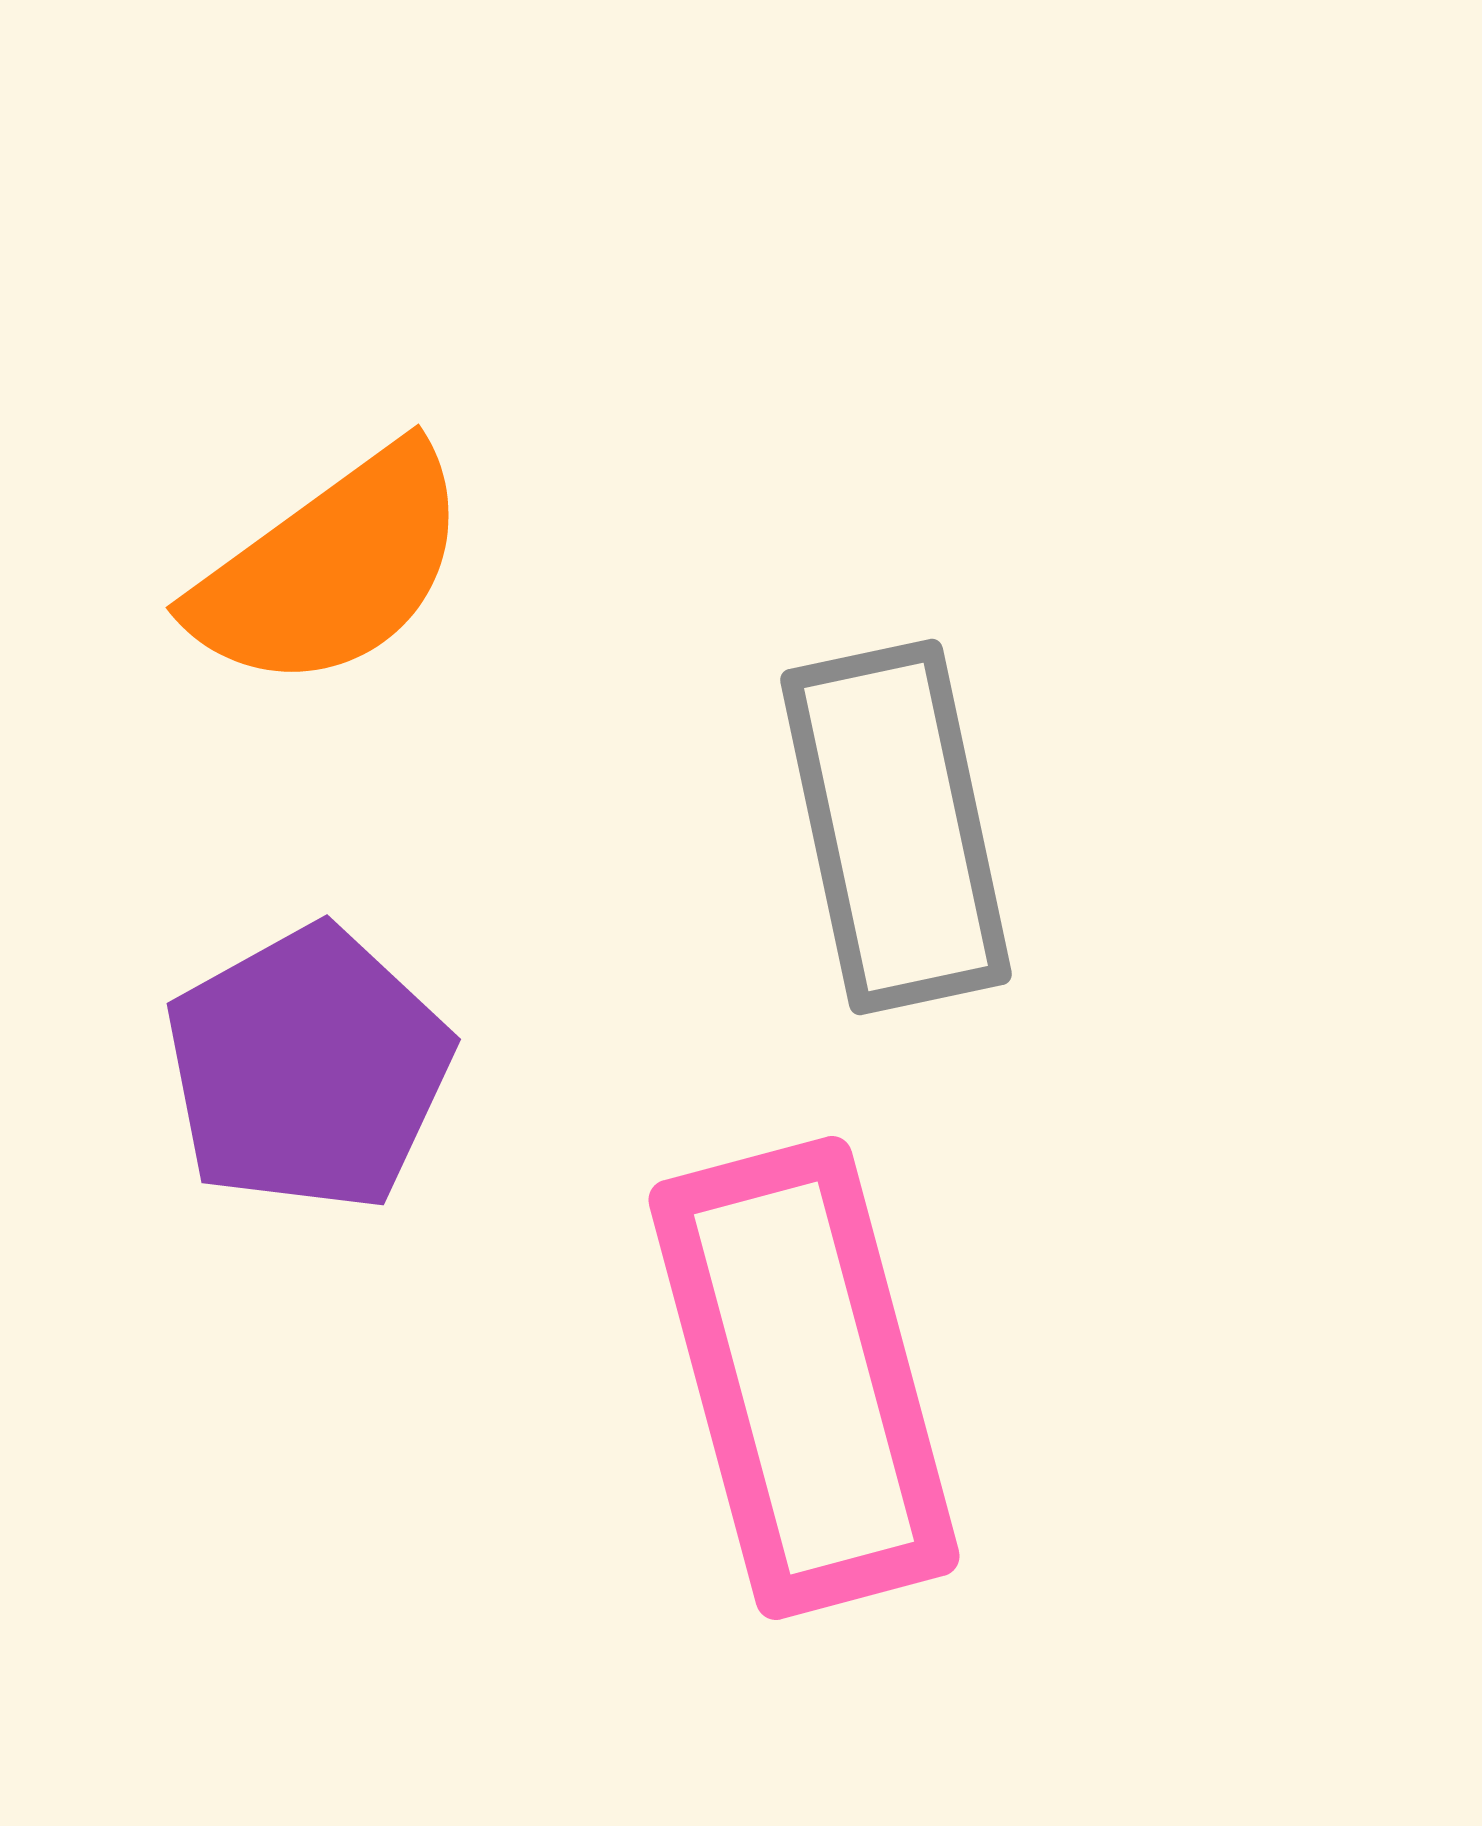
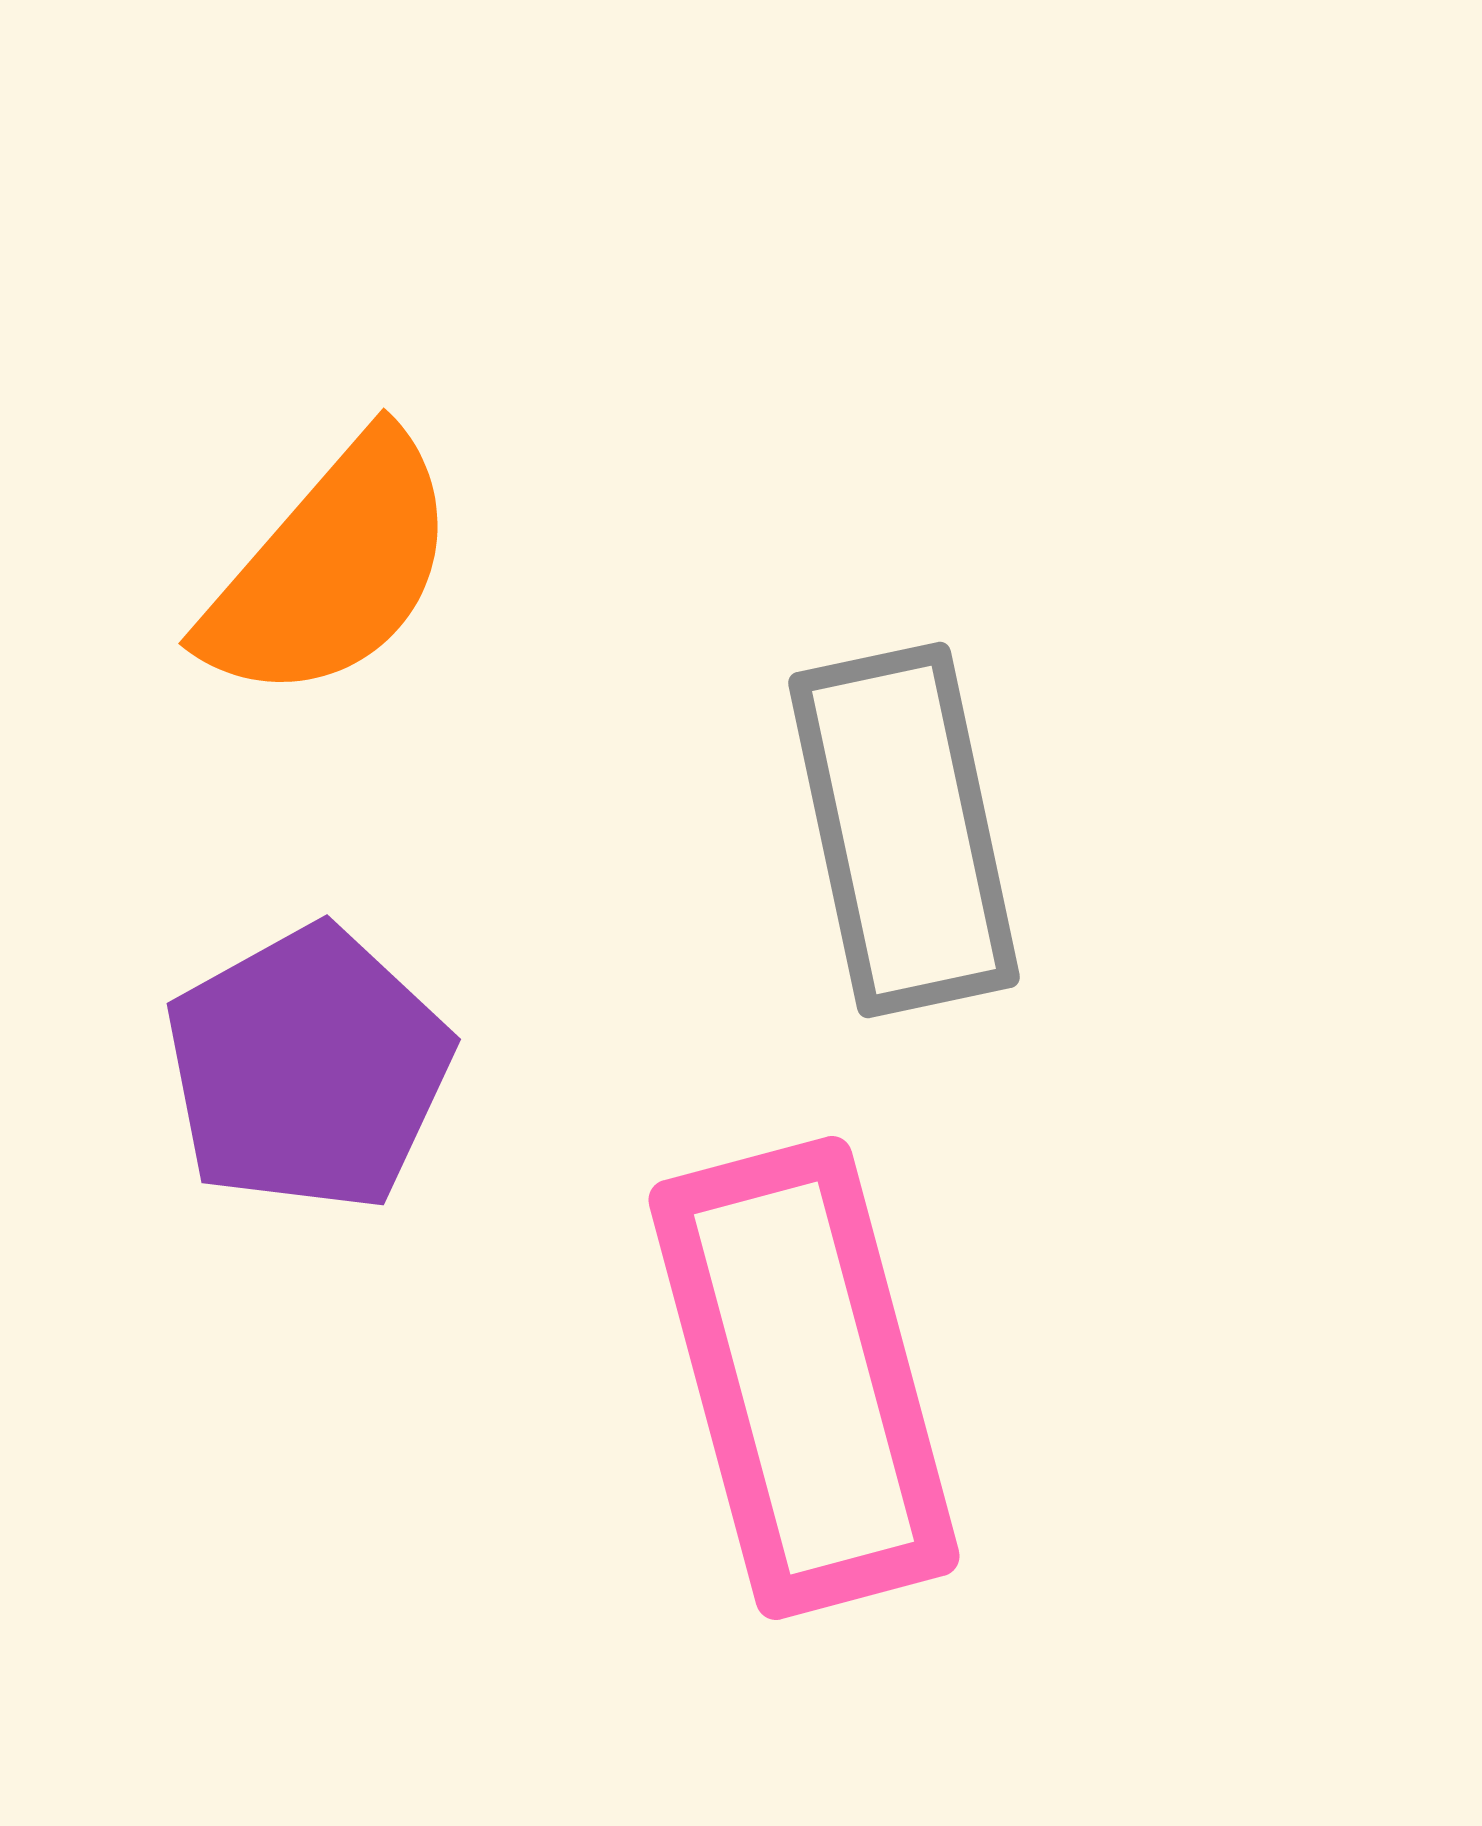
orange semicircle: rotated 13 degrees counterclockwise
gray rectangle: moved 8 px right, 3 px down
